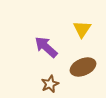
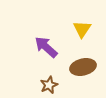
brown ellipse: rotated 10 degrees clockwise
brown star: moved 1 px left, 1 px down
